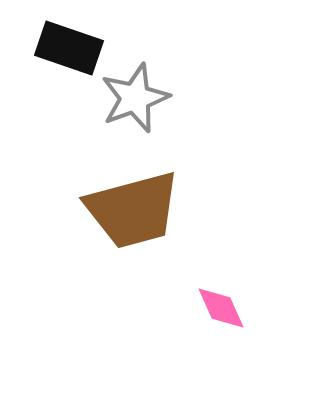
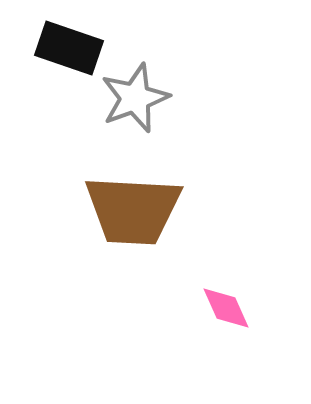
brown trapezoid: rotated 18 degrees clockwise
pink diamond: moved 5 px right
